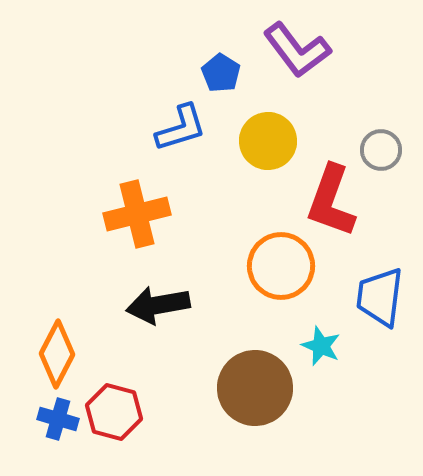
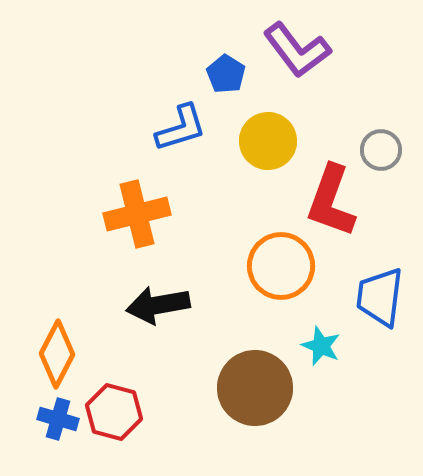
blue pentagon: moved 5 px right, 1 px down
